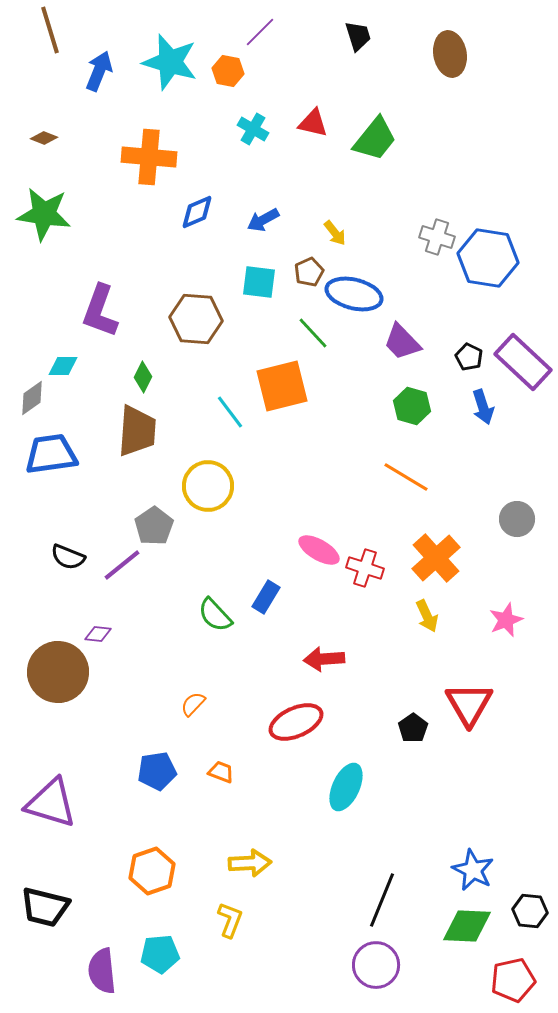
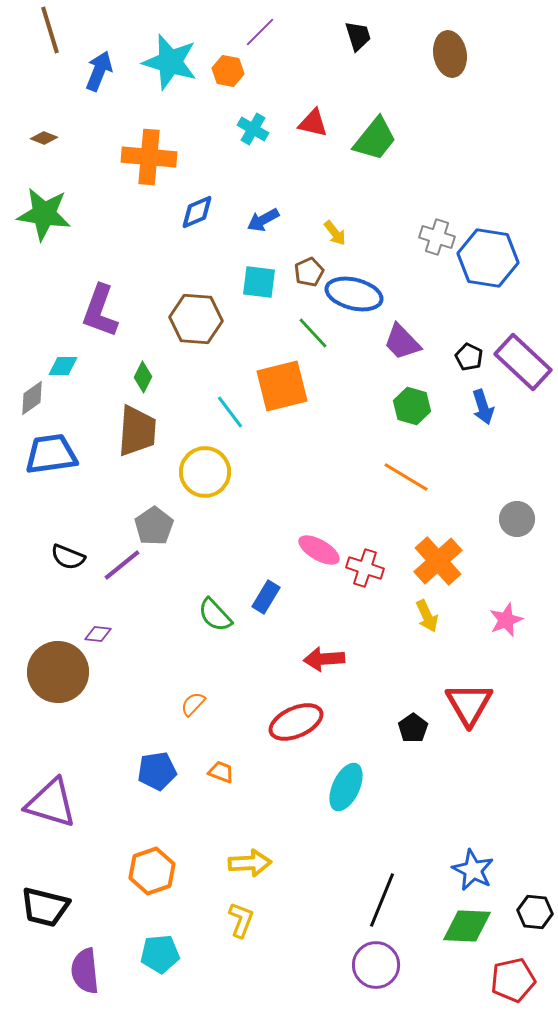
yellow circle at (208, 486): moved 3 px left, 14 px up
orange cross at (436, 558): moved 2 px right, 3 px down
black hexagon at (530, 911): moved 5 px right, 1 px down
yellow L-shape at (230, 920): moved 11 px right
purple semicircle at (102, 971): moved 17 px left
